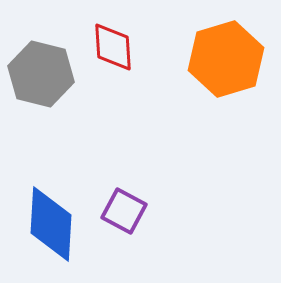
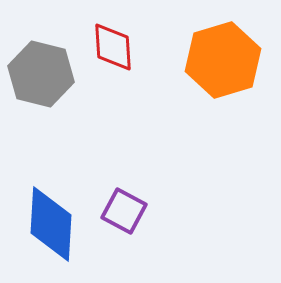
orange hexagon: moved 3 px left, 1 px down
